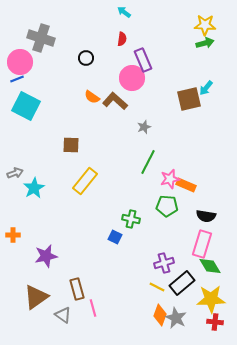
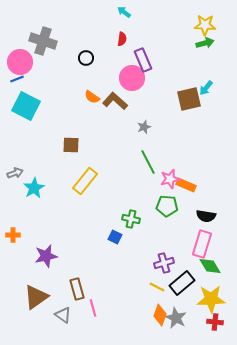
gray cross at (41, 38): moved 2 px right, 3 px down
green line at (148, 162): rotated 55 degrees counterclockwise
